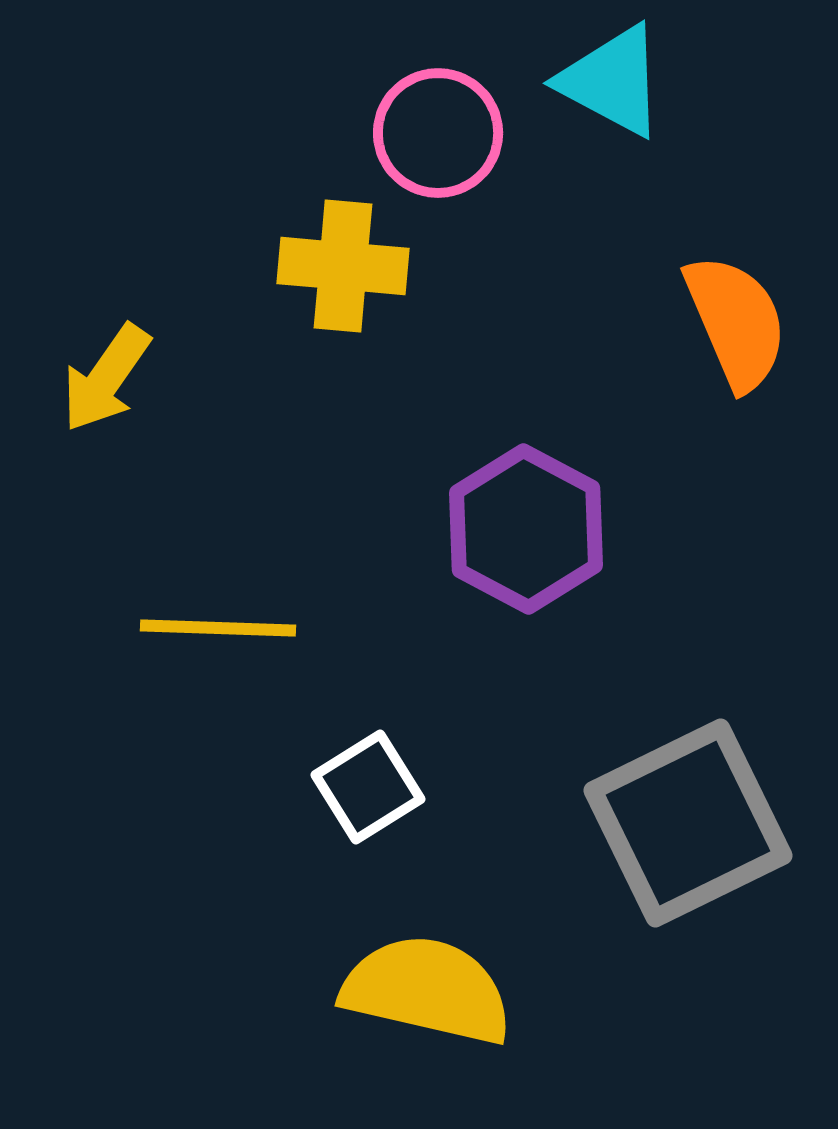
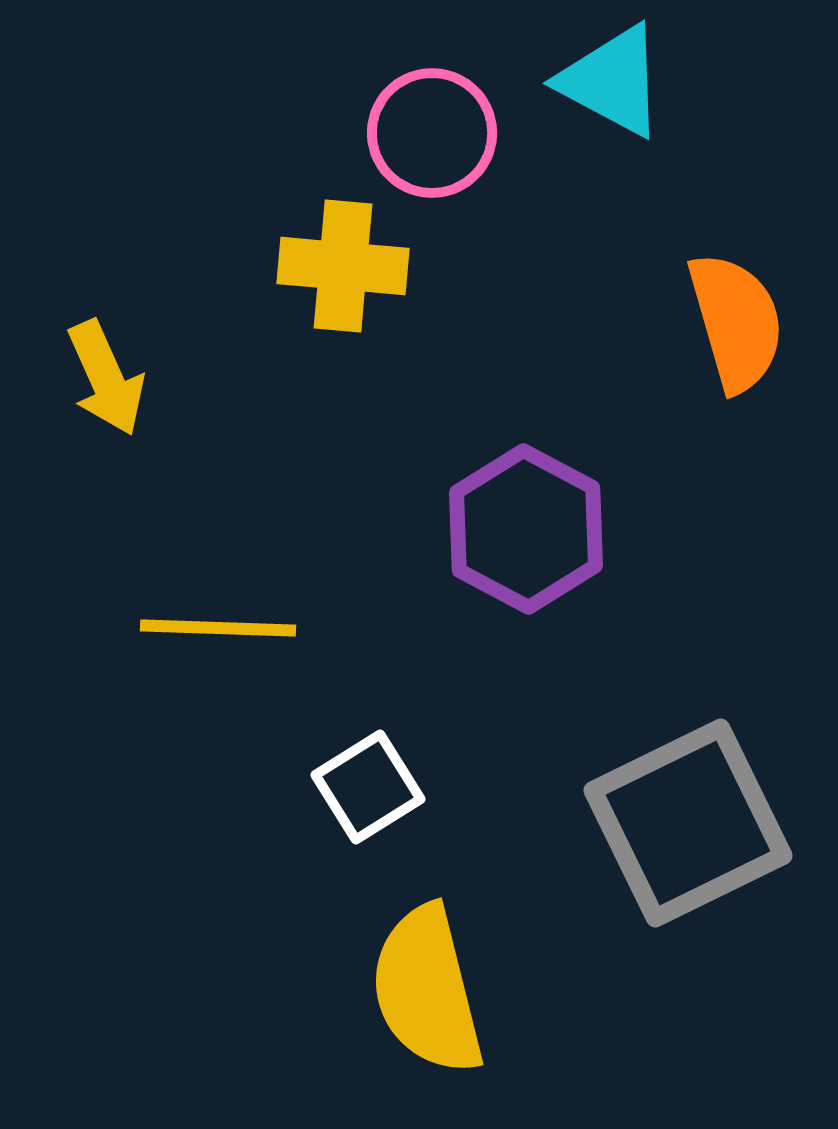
pink circle: moved 6 px left
orange semicircle: rotated 7 degrees clockwise
yellow arrow: rotated 59 degrees counterclockwise
yellow semicircle: rotated 117 degrees counterclockwise
